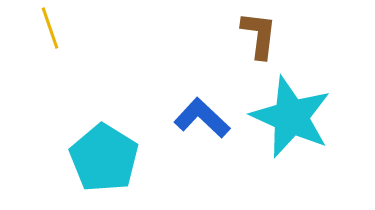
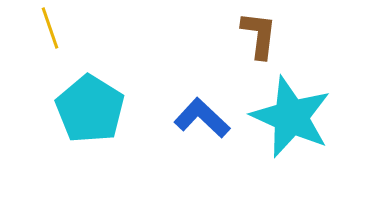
cyan pentagon: moved 14 px left, 49 px up
